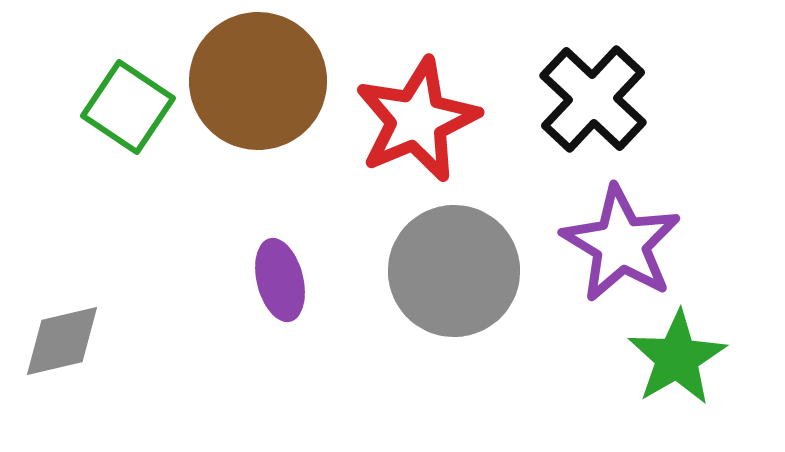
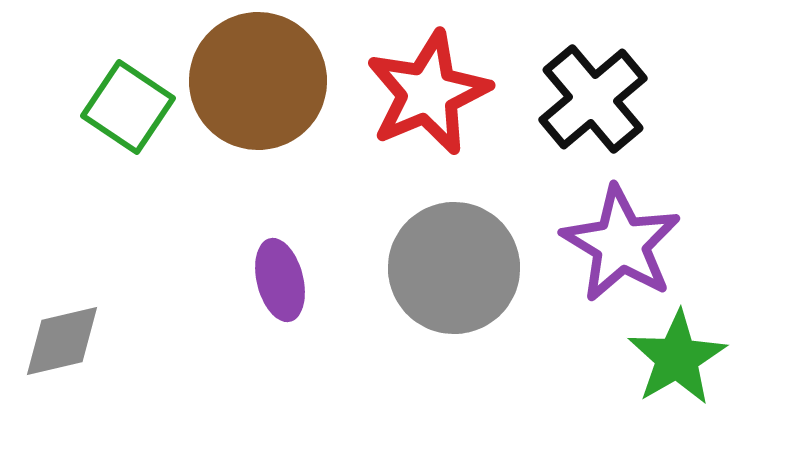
black cross: rotated 7 degrees clockwise
red star: moved 11 px right, 27 px up
gray circle: moved 3 px up
